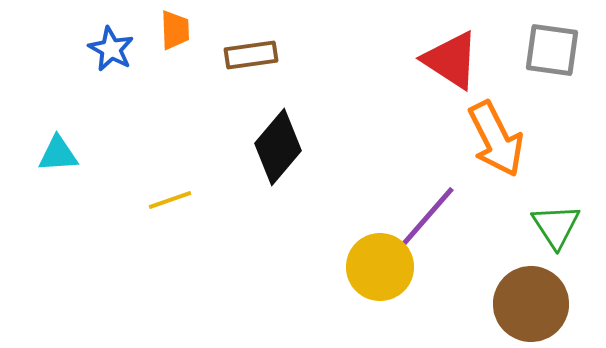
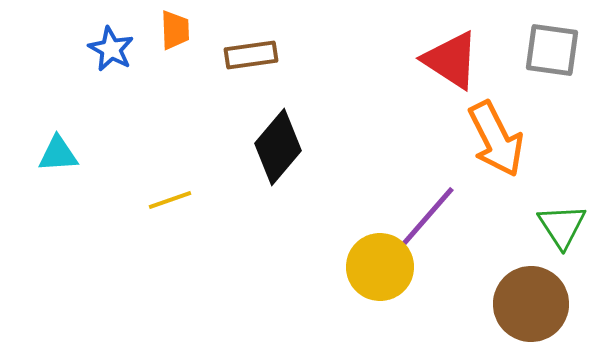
green triangle: moved 6 px right
